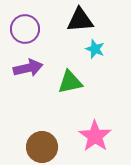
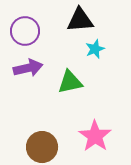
purple circle: moved 2 px down
cyan star: rotated 30 degrees clockwise
